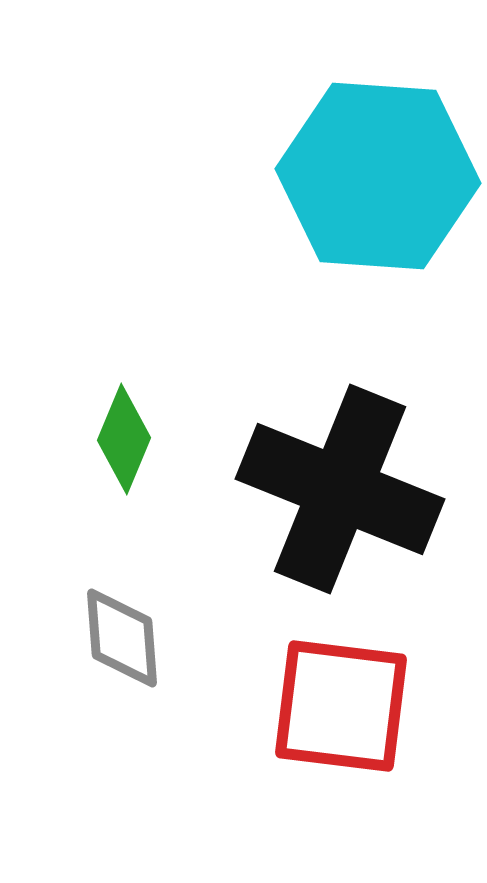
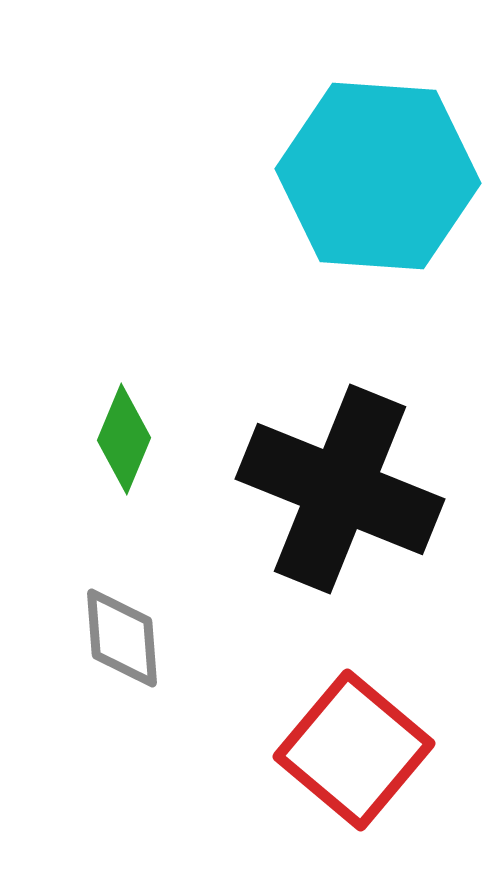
red square: moved 13 px right, 44 px down; rotated 33 degrees clockwise
